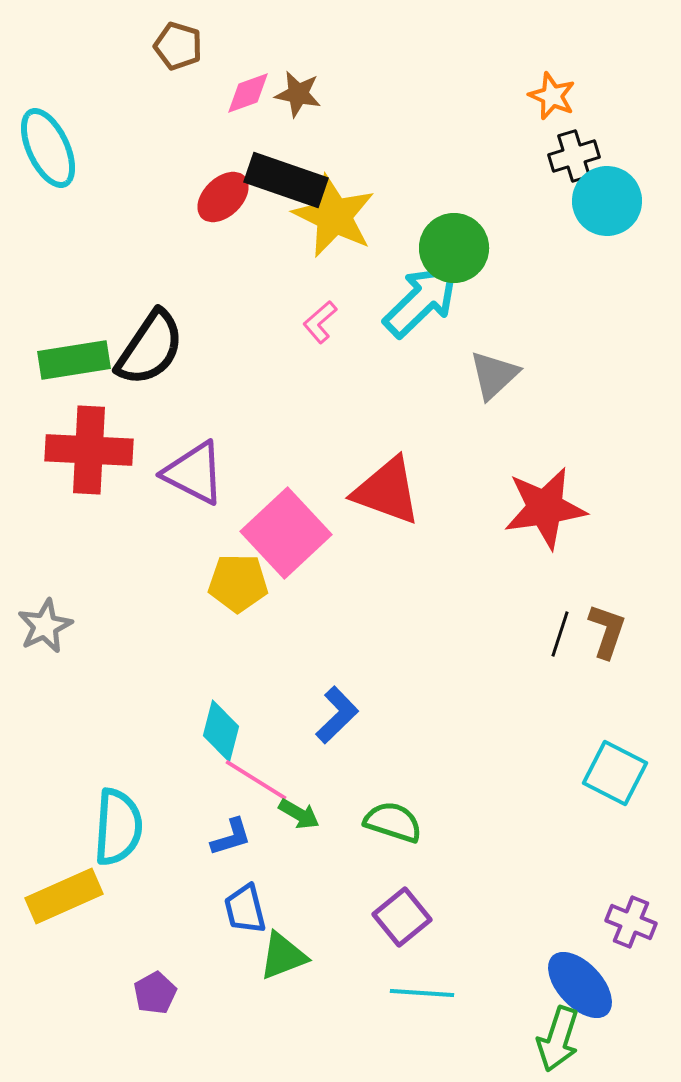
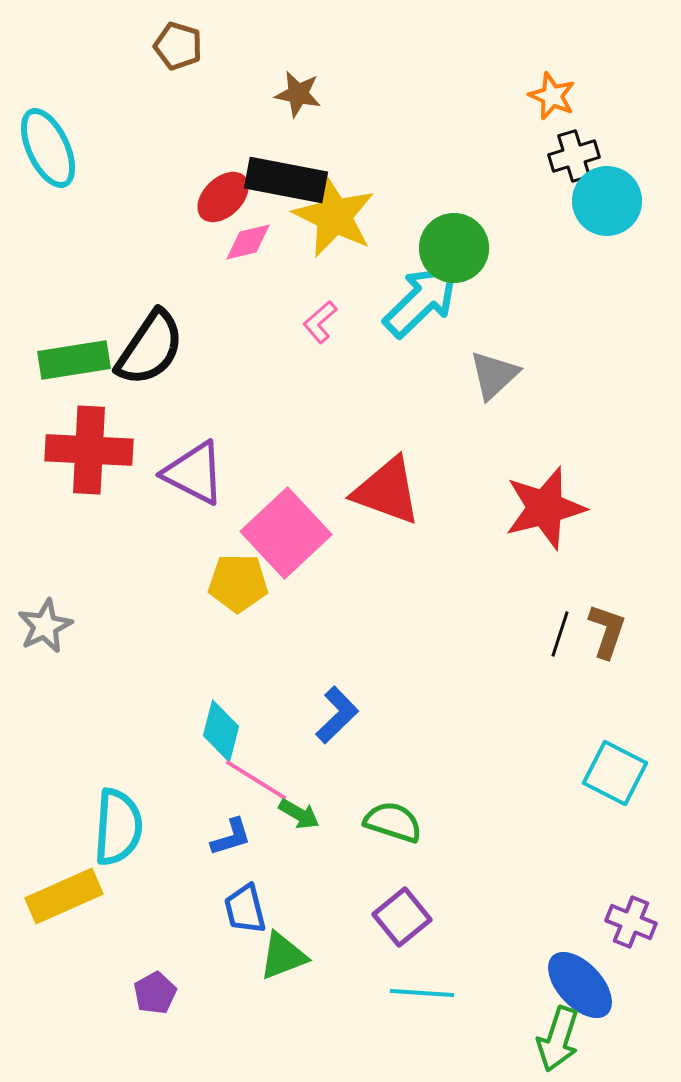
pink diamond at (248, 93): moved 149 px down; rotated 6 degrees clockwise
black rectangle at (286, 180): rotated 8 degrees counterclockwise
red star at (545, 508): rotated 6 degrees counterclockwise
